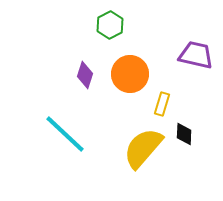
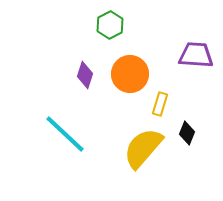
purple trapezoid: rotated 9 degrees counterclockwise
yellow rectangle: moved 2 px left
black diamond: moved 3 px right, 1 px up; rotated 20 degrees clockwise
